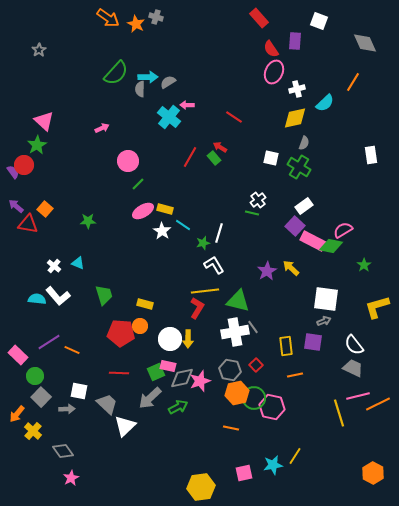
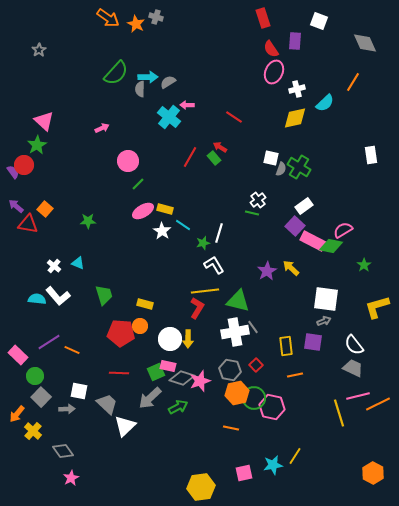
red rectangle at (259, 18): moved 4 px right; rotated 24 degrees clockwise
gray semicircle at (304, 143): moved 23 px left, 26 px down
gray diamond at (182, 378): rotated 30 degrees clockwise
